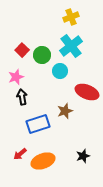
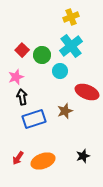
blue rectangle: moved 4 px left, 5 px up
red arrow: moved 2 px left, 4 px down; rotated 16 degrees counterclockwise
